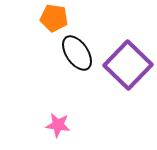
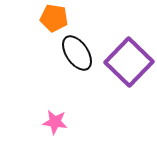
purple square: moved 1 px right, 3 px up
pink star: moved 3 px left, 3 px up
